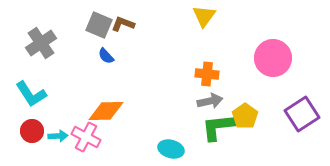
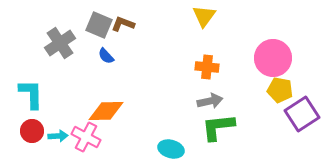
gray cross: moved 19 px right
orange cross: moved 7 px up
cyan L-shape: rotated 148 degrees counterclockwise
yellow pentagon: moved 35 px right, 26 px up; rotated 25 degrees counterclockwise
